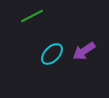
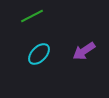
cyan ellipse: moved 13 px left
